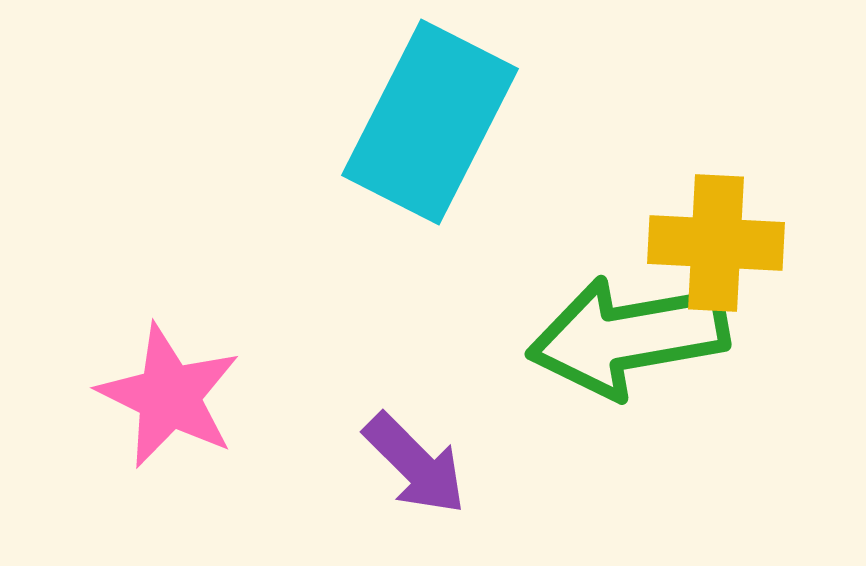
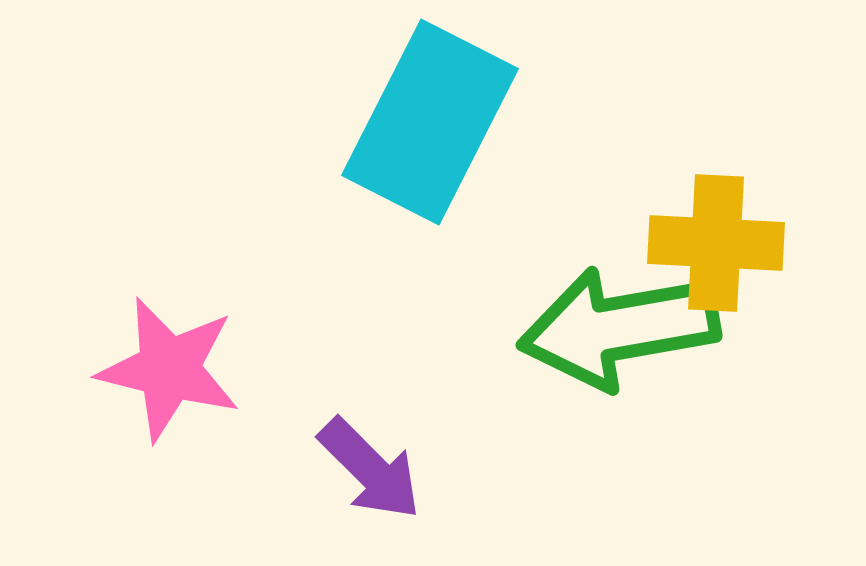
green arrow: moved 9 px left, 9 px up
pink star: moved 27 px up; rotated 12 degrees counterclockwise
purple arrow: moved 45 px left, 5 px down
